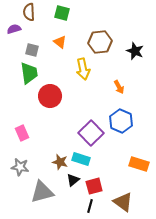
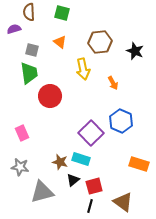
orange arrow: moved 6 px left, 4 px up
